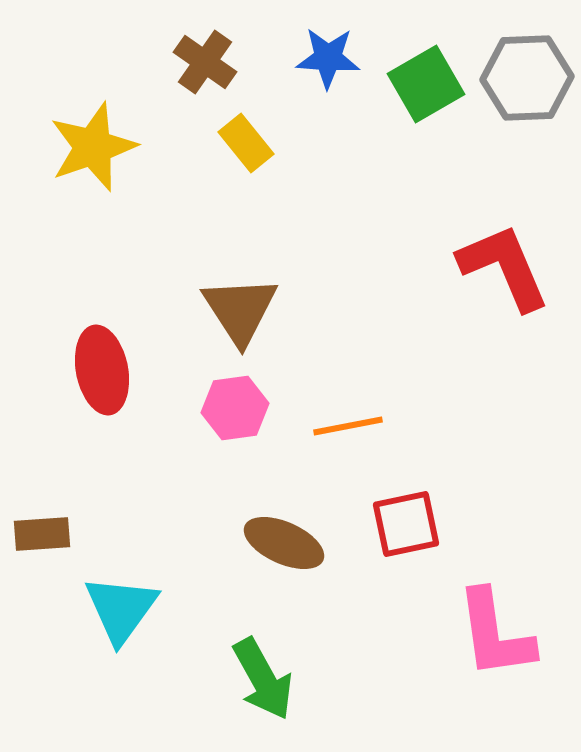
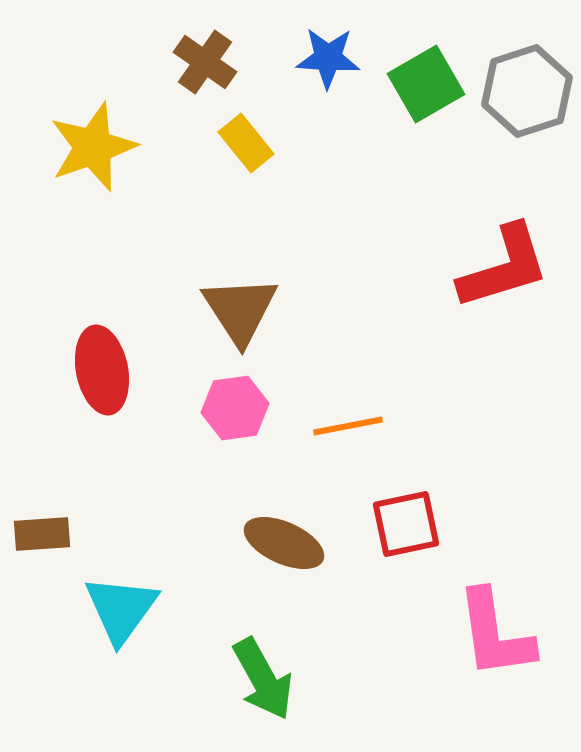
gray hexagon: moved 13 px down; rotated 16 degrees counterclockwise
red L-shape: rotated 96 degrees clockwise
